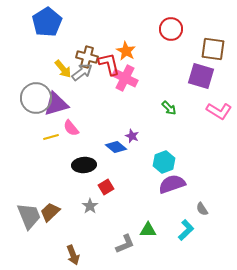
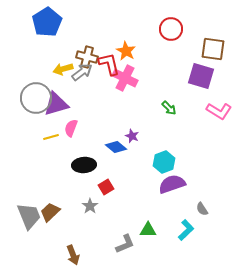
yellow arrow: rotated 114 degrees clockwise
pink semicircle: rotated 60 degrees clockwise
